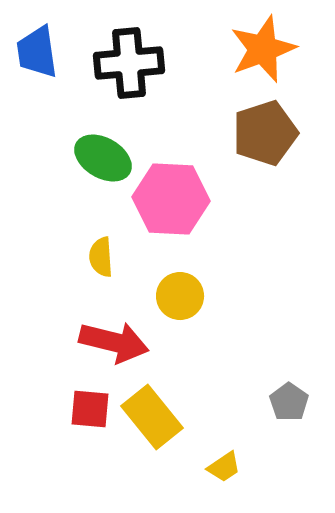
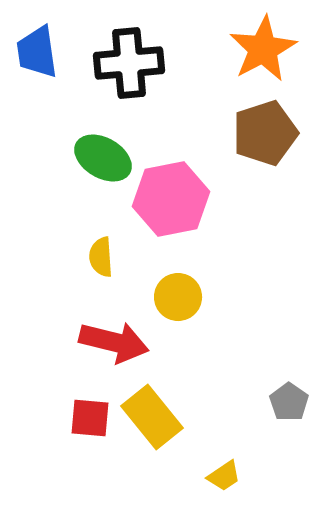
orange star: rotated 8 degrees counterclockwise
pink hexagon: rotated 14 degrees counterclockwise
yellow circle: moved 2 px left, 1 px down
red square: moved 9 px down
yellow trapezoid: moved 9 px down
